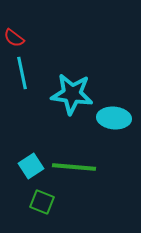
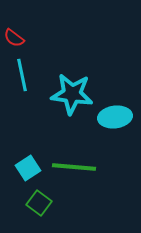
cyan line: moved 2 px down
cyan ellipse: moved 1 px right, 1 px up; rotated 12 degrees counterclockwise
cyan square: moved 3 px left, 2 px down
green square: moved 3 px left, 1 px down; rotated 15 degrees clockwise
